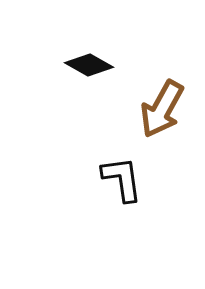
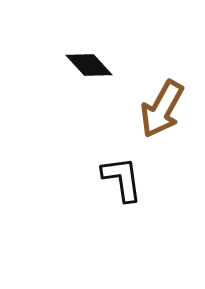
black diamond: rotated 18 degrees clockwise
